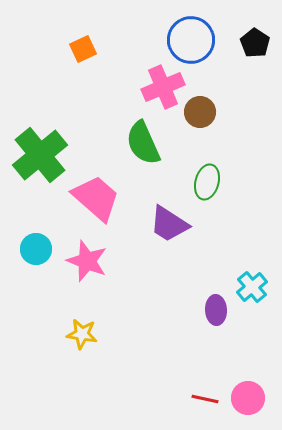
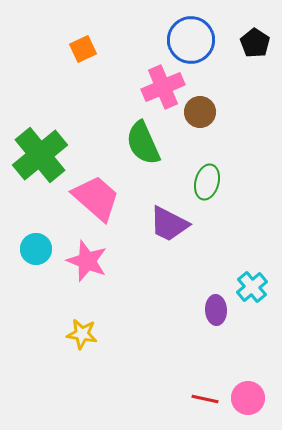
purple trapezoid: rotated 6 degrees counterclockwise
